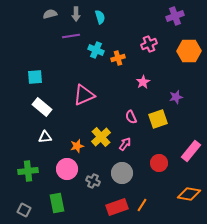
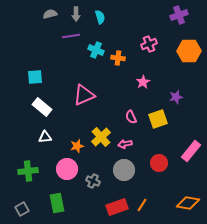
purple cross: moved 4 px right, 1 px up
orange cross: rotated 24 degrees clockwise
pink arrow: rotated 136 degrees counterclockwise
gray circle: moved 2 px right, 3 px up
orange diamond: moved 1 px left, 9 px down
gray square: moved 2 px left, 1 px up; rotated 32 degrees clockwise
